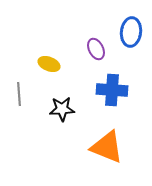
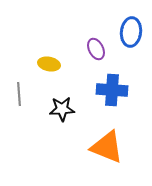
yellow ellipse: rotated 10 degrees counterclockwise
